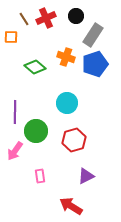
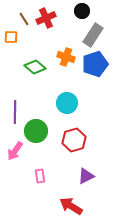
black circle: moved 6 px right, 5 px up
